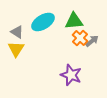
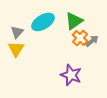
green triangle: rotated 30 degrees counterclockwise
gray triangle: rotated 40 degrees clockwise
